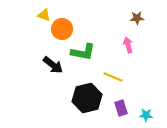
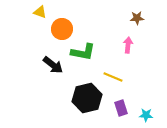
yellow triangle: moved 4 px left, 3 px up
pink arrow: rotated 21 degrees clockwise
